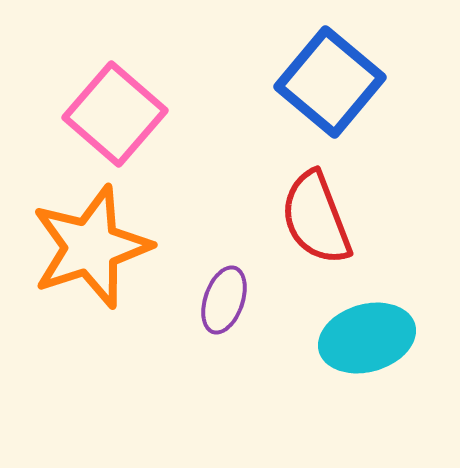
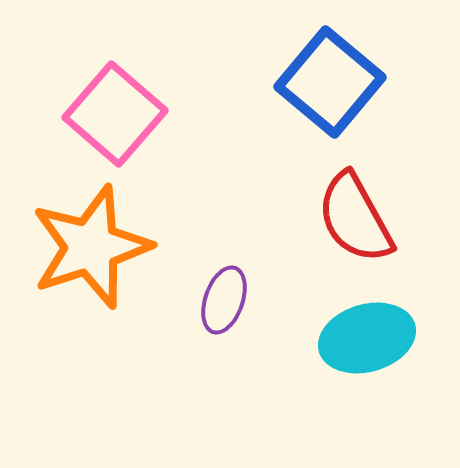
red semicircle: moved 39 px right; rotated 8 degrees counterclockwise
